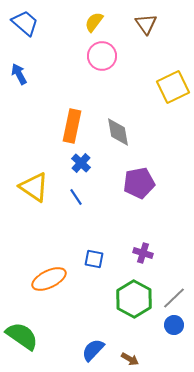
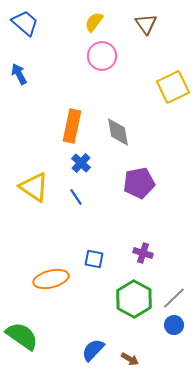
orange ellipse: moved 2 px right; rotated 12 degrees clockwise
